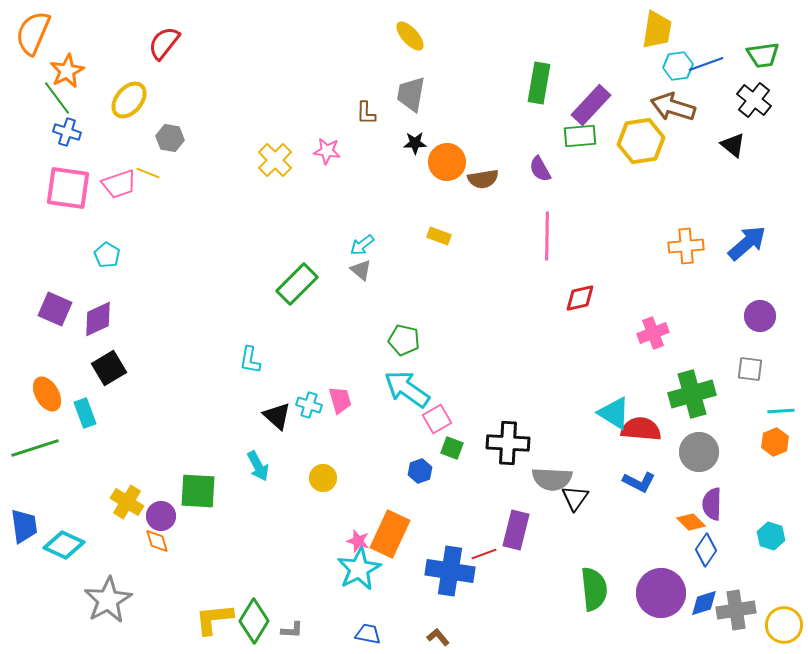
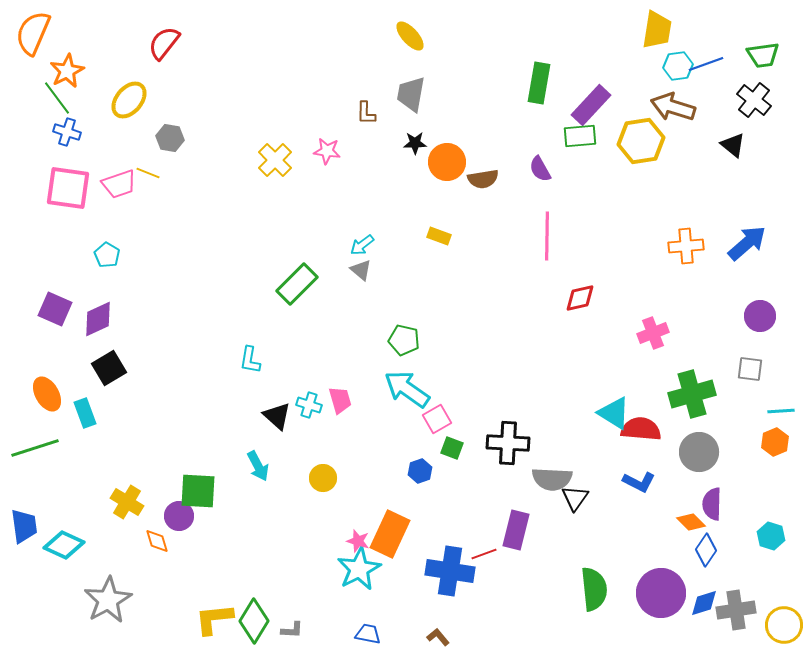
purple circle at (161, 516): moved 18 px right
